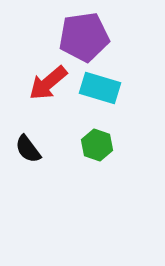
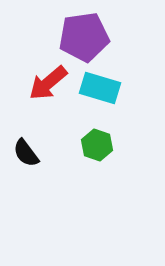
black semicircle: moved 2 px left, 4 px down
